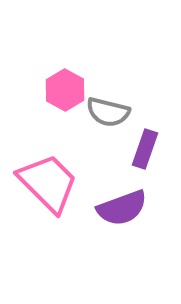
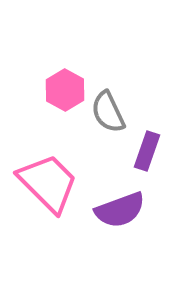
gray semicircle: rotated 51 degrees clockwise
purple rectangle: moved 2 px right, 2 px down
purple semicircle: moved 2 px left, 2 px down
